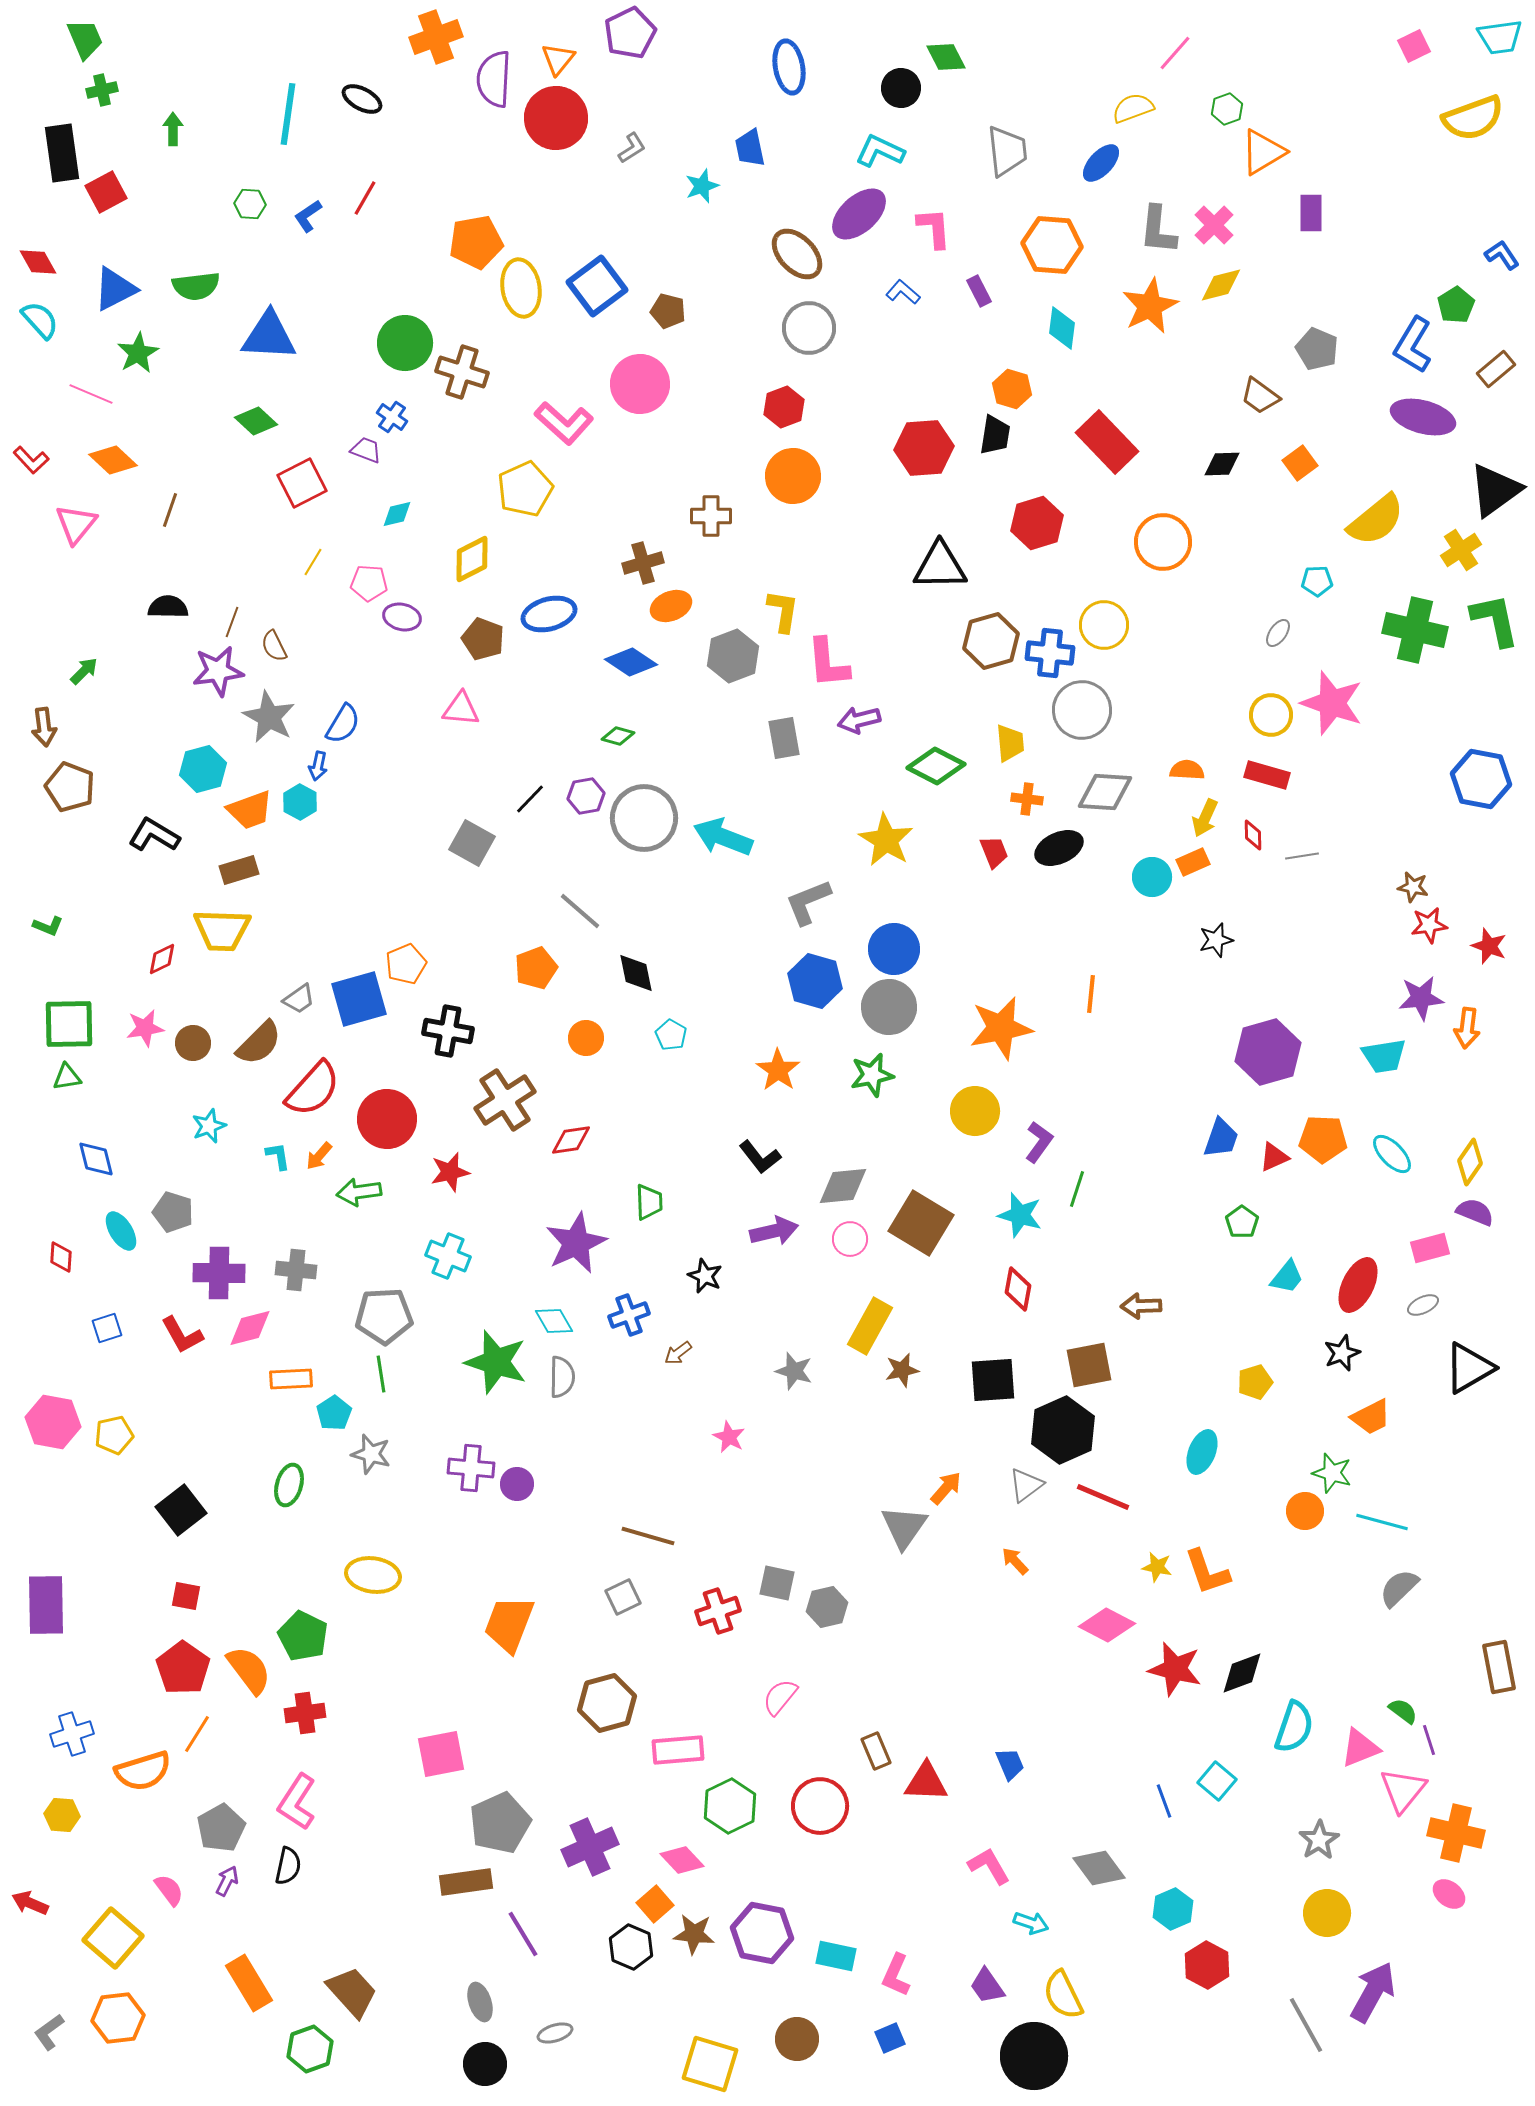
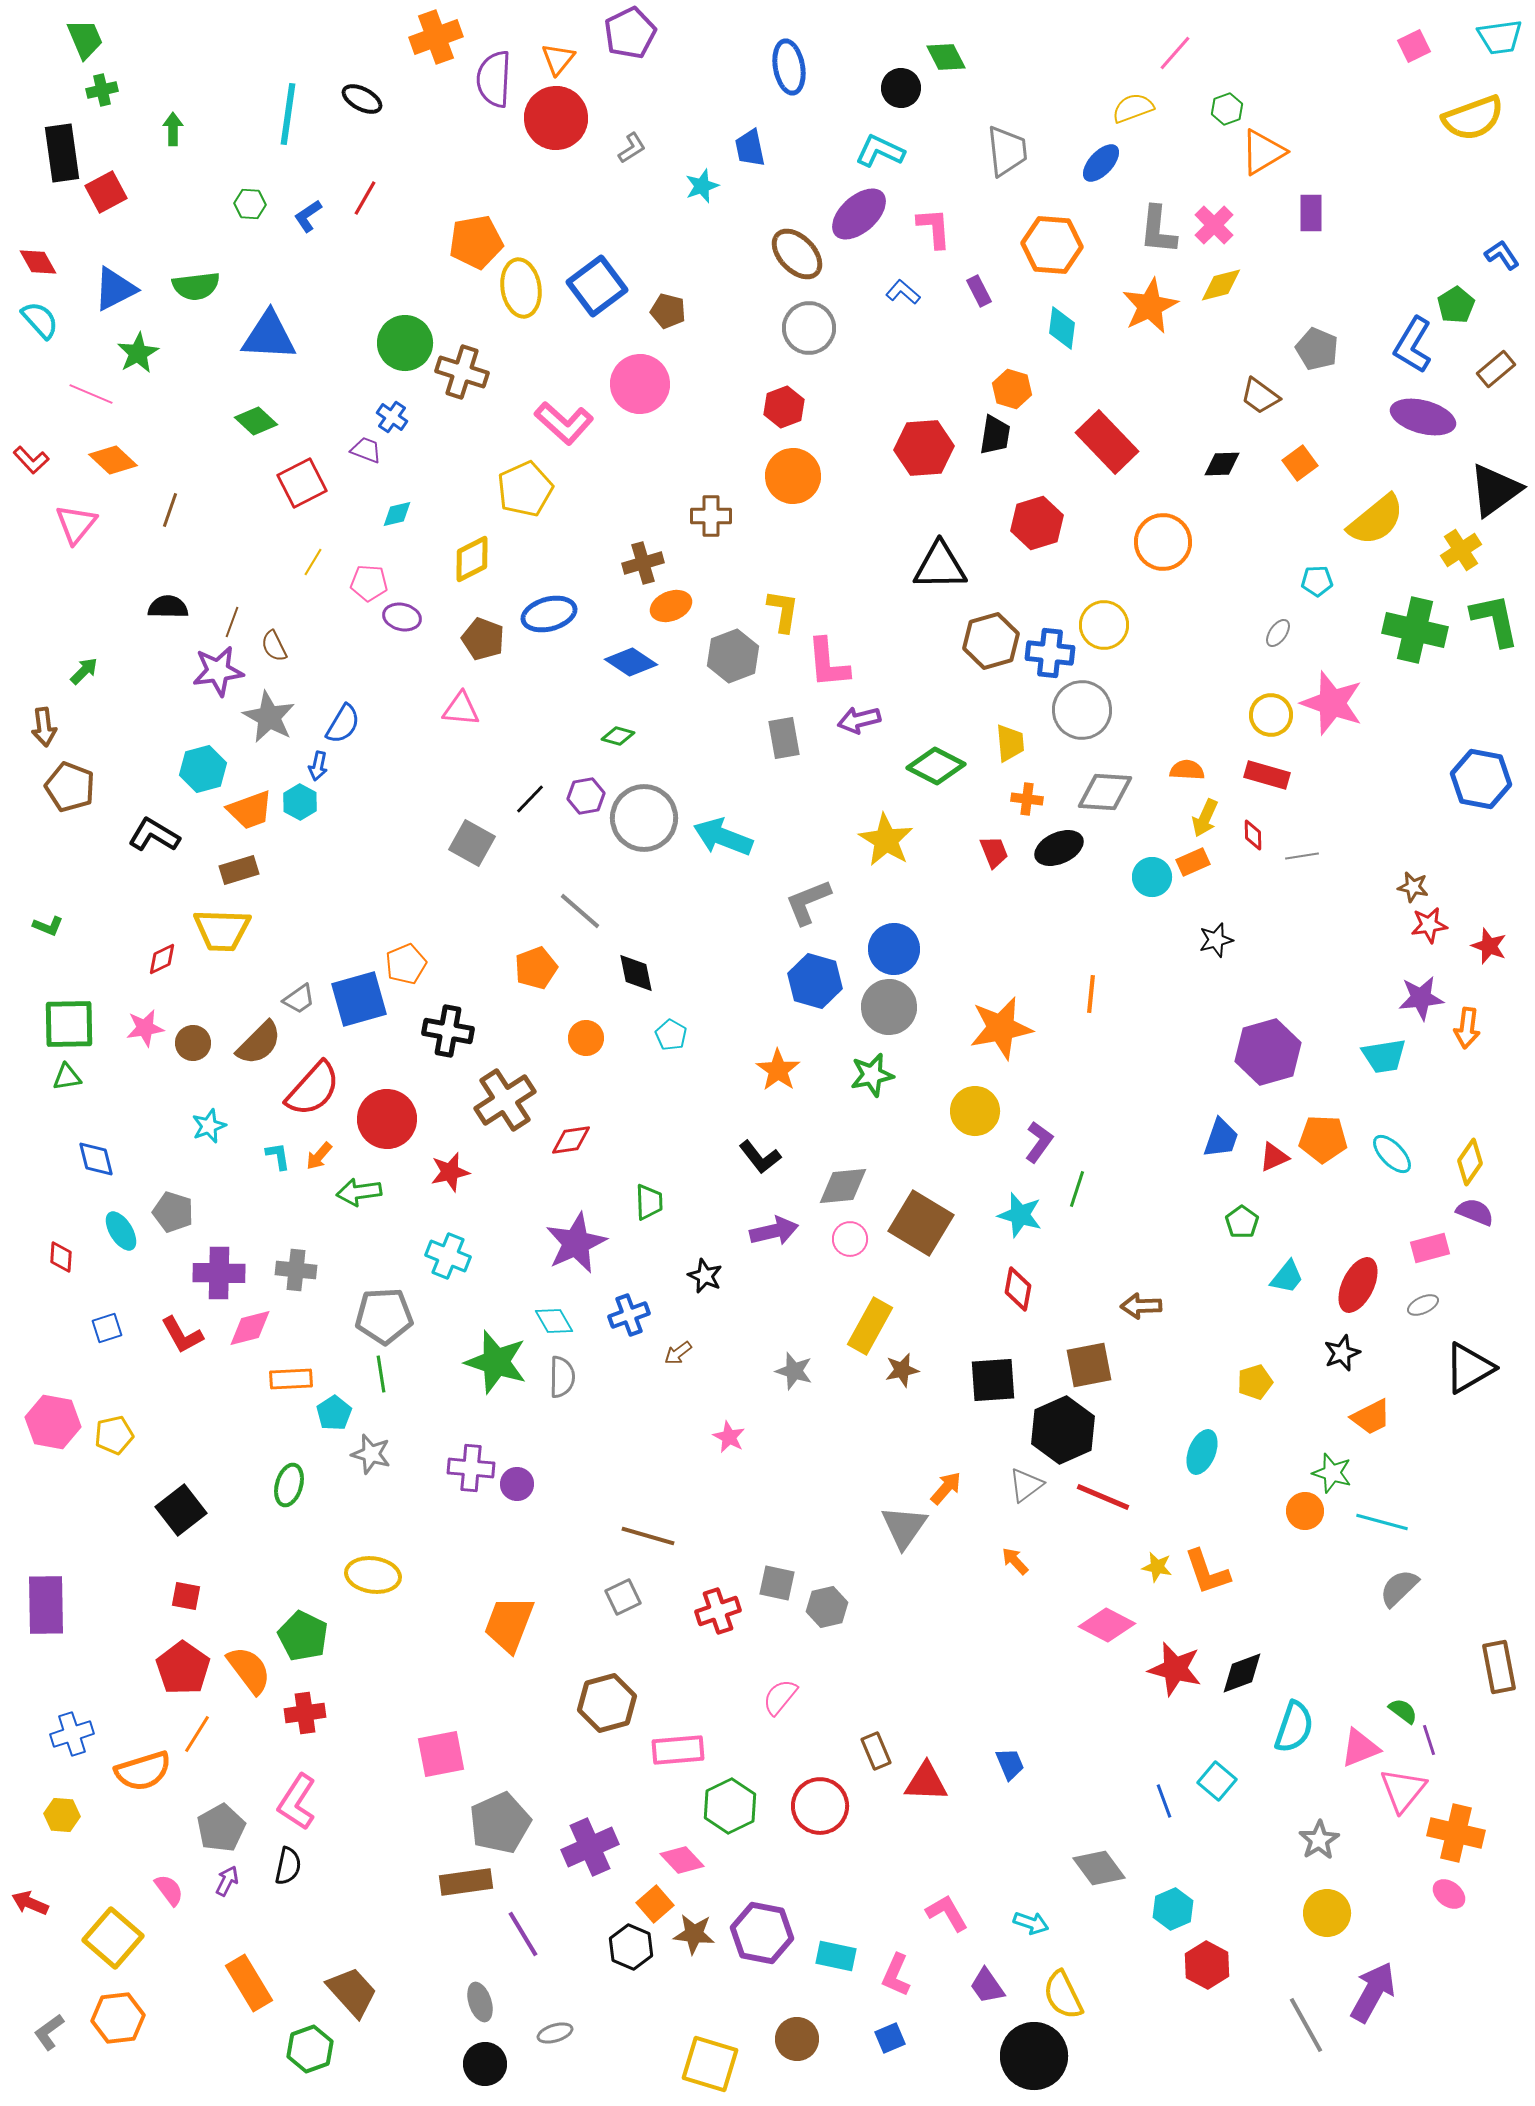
pink L-shape at (989, 1866): moved 42 px left, 47 px down
